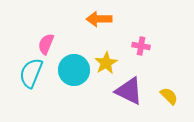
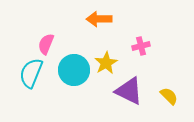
pink cross: rotated 24 degrees counterclockwise
